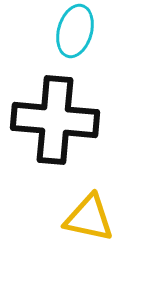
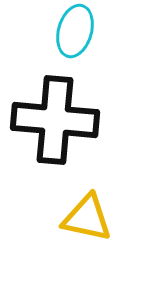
yellow triangle: moved 2 px left
